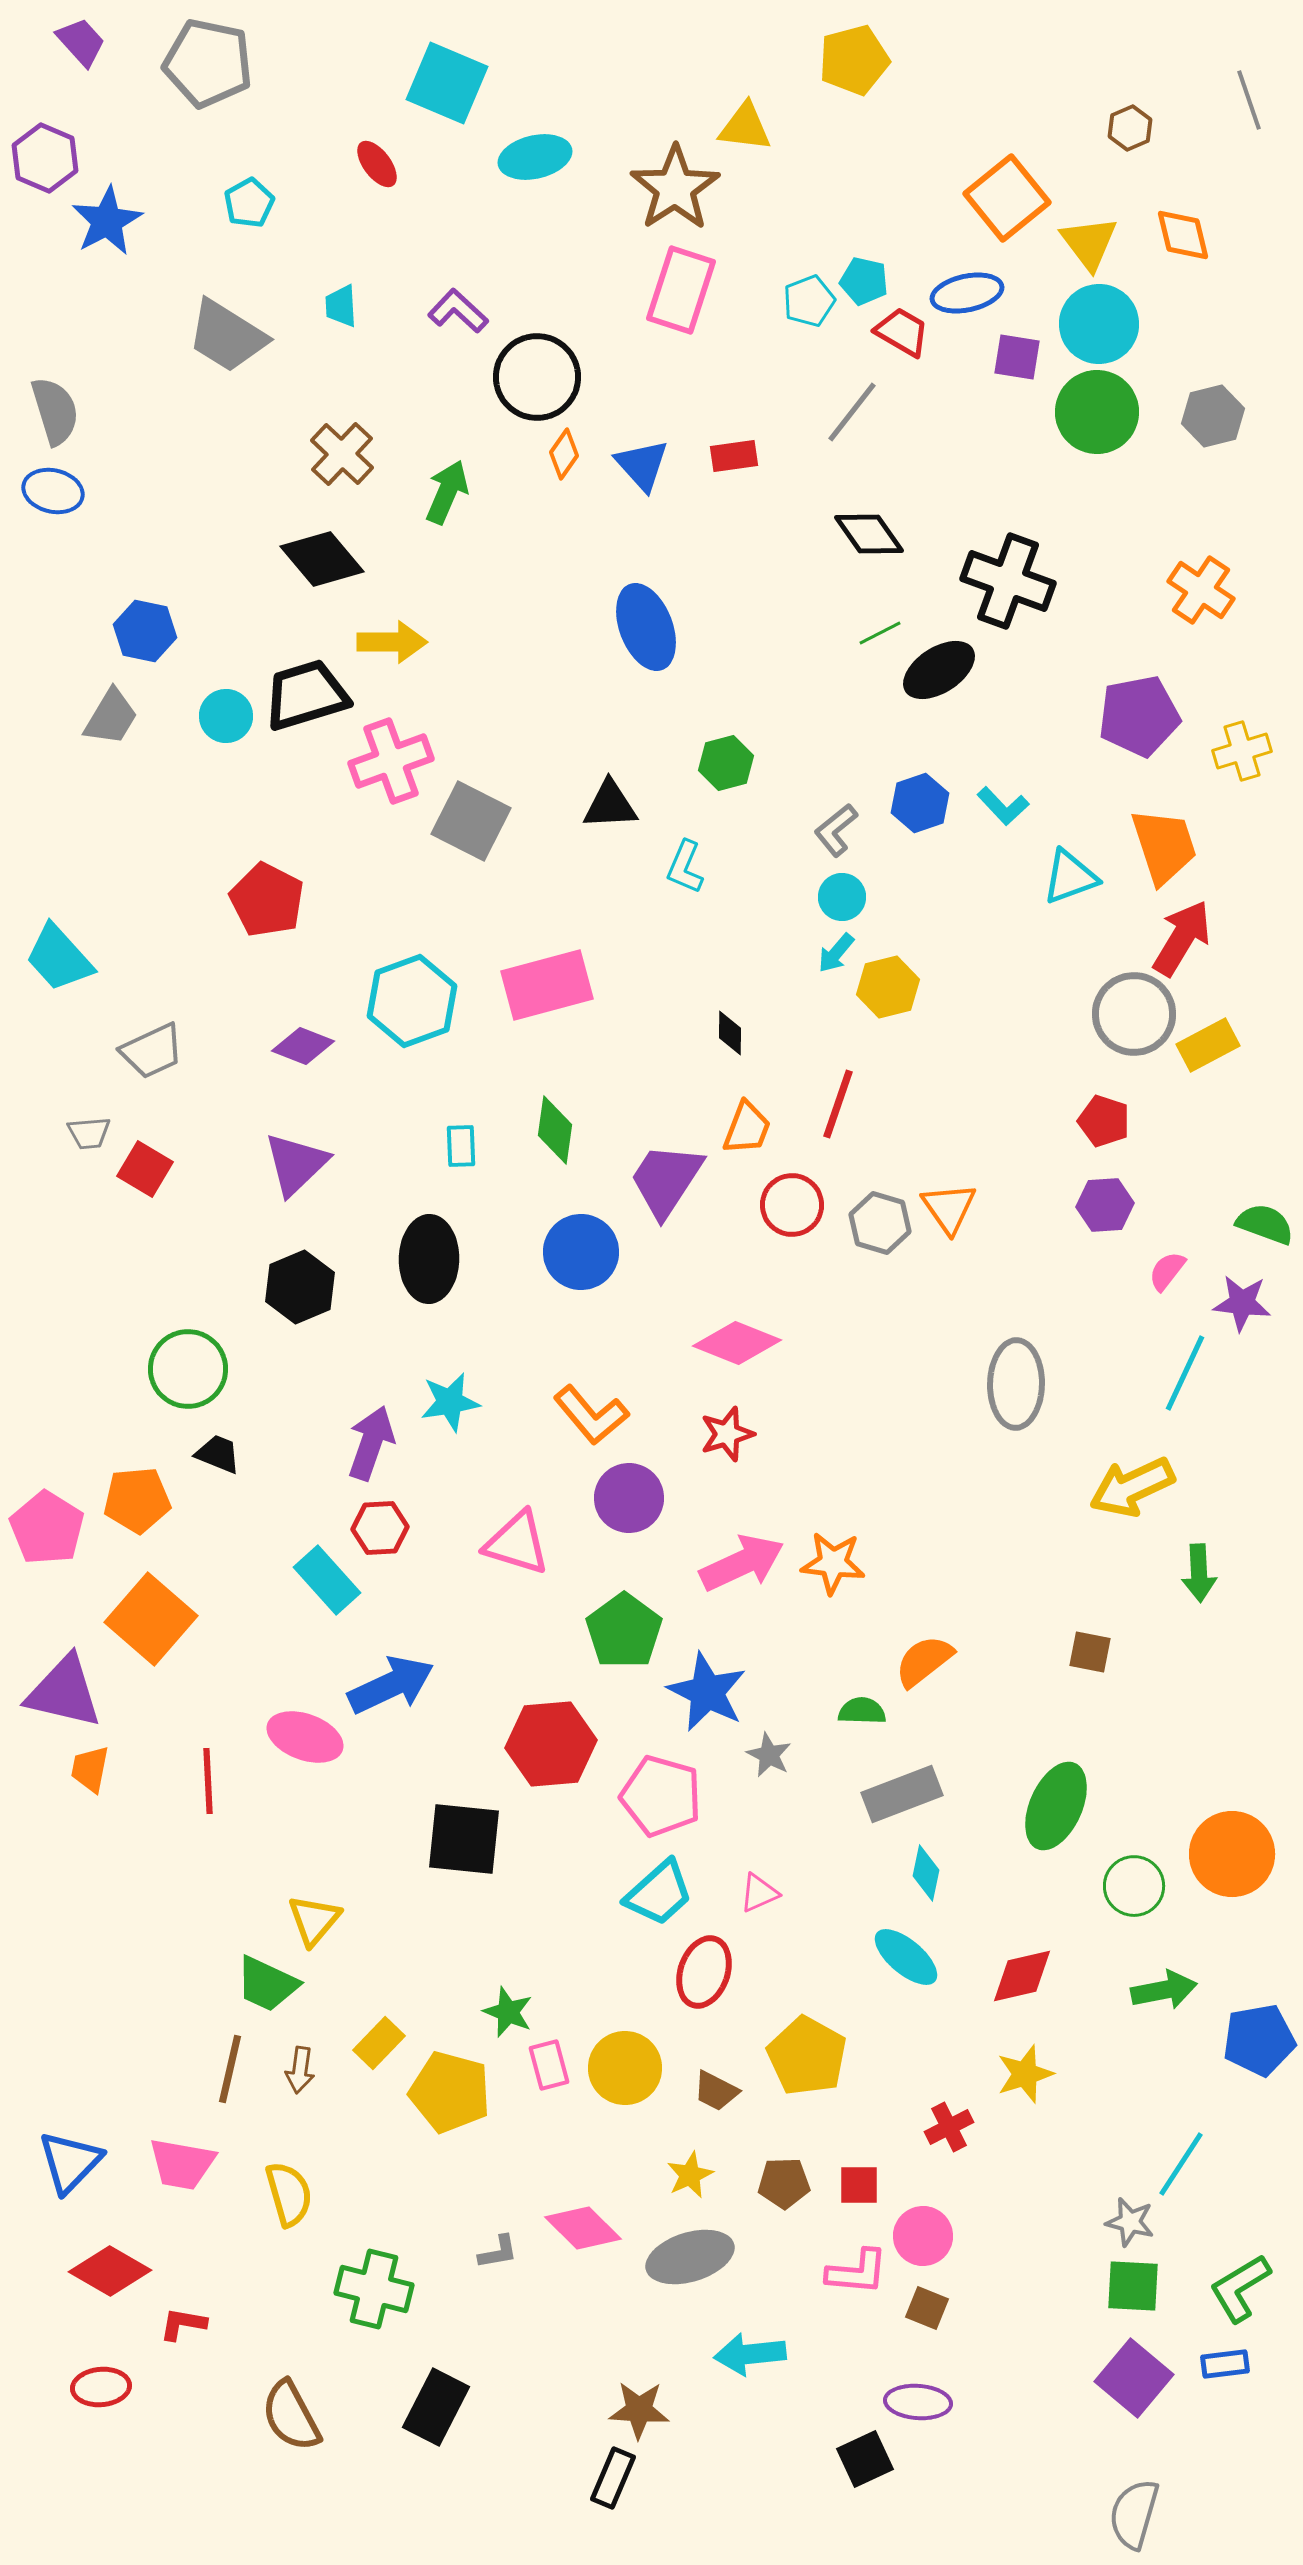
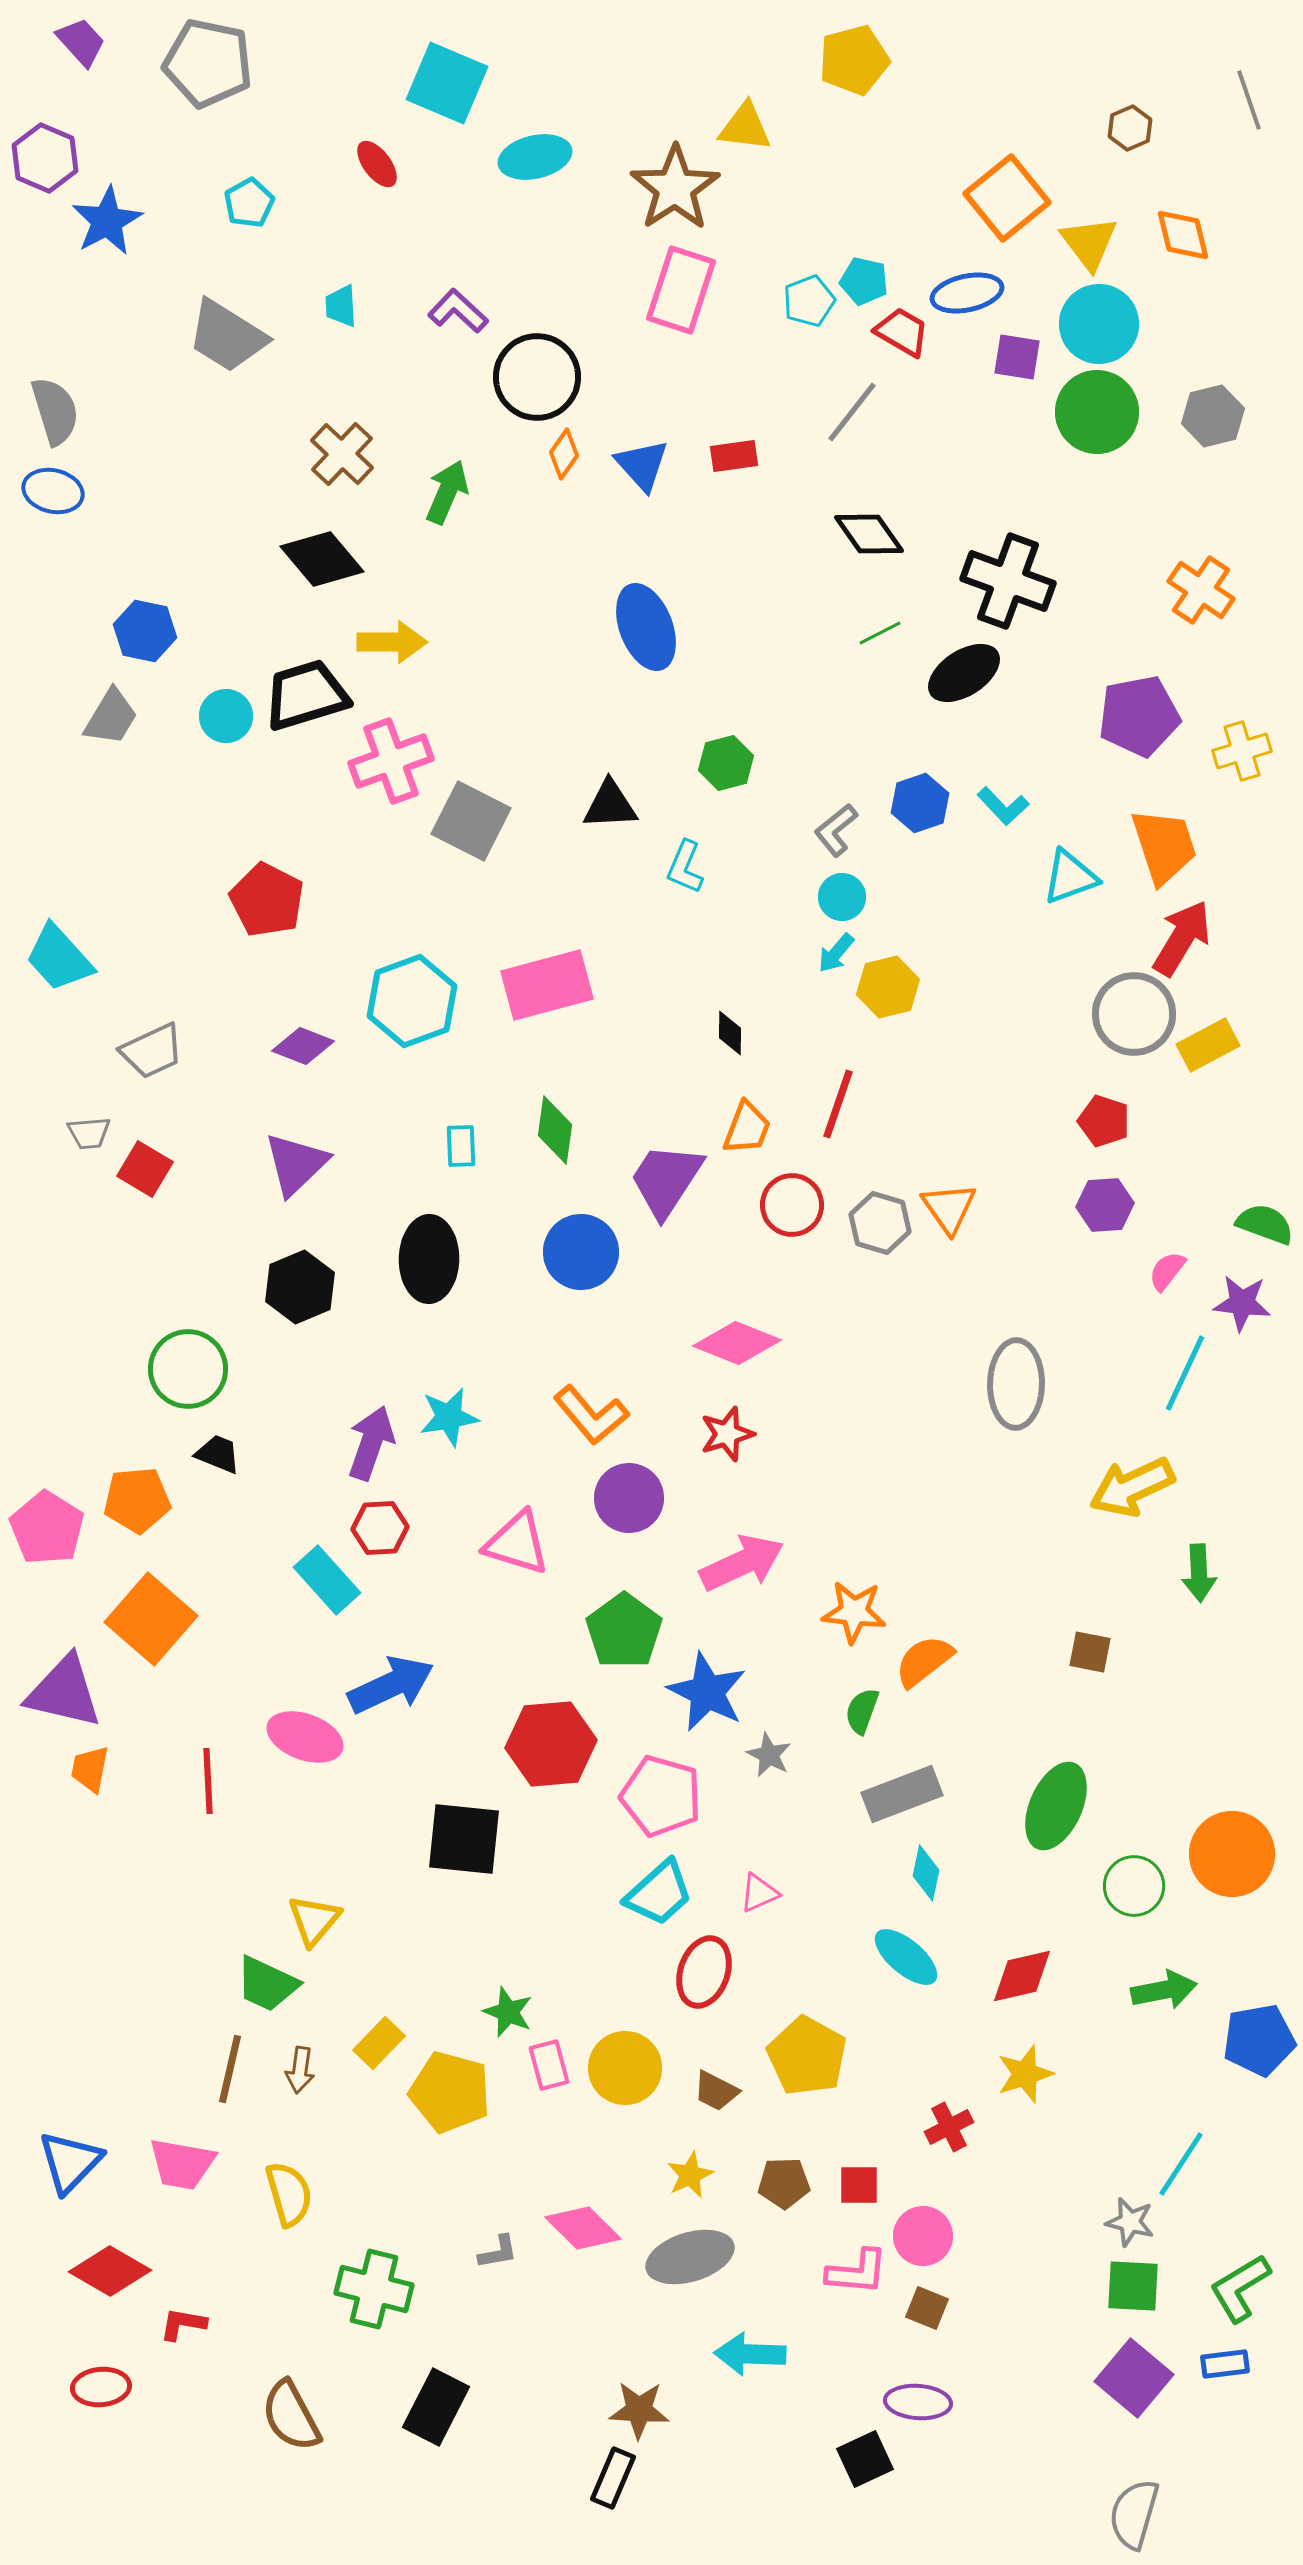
black ellipse at (939, 670): moved 25 px right, 3 px down
cyan star at (450, 1402): moved 1 px left, 15 px down
orange star at (833, 1563): moved 21 px right, 49 px down
green semicircle at (862, 1711): rotated 72 degrees counterclockwise
cyan arrow at (750, 2354): rotated 8 degrees clockwise
